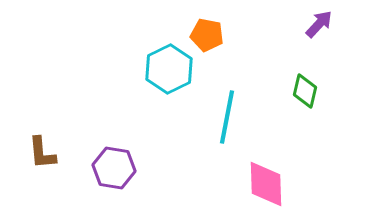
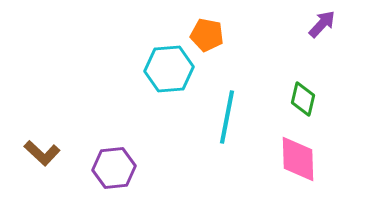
purple arrow: moved 3 px right
cyan hexagon: rotated 21 degrees clockwise
green diamond: moved 2 px left, 8 px down
brown L-shape: rotated 42 degrees counterclockwise
purple hexagon: rotated 15 degrees counterclockwise
pink diamond: moved 32 px right, 25 px up
